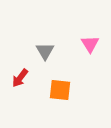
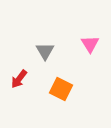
red arrow: moved 1 px left, 1 px down
orange square: moved 1 px right, 1 px up; rotated 20 degrees clockwise
